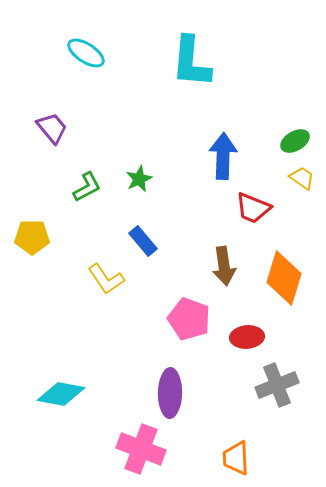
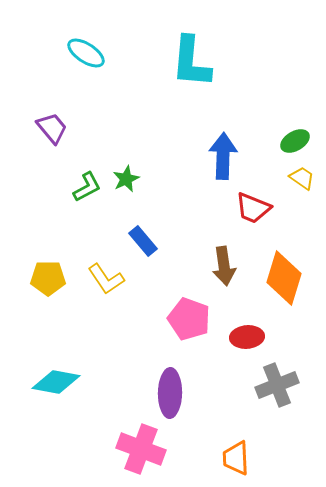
green star: moved 13 px left
yellow pentagon: moved 16 px right, 41 px down
cyan diamond: moved 5 px left, 12 px up
